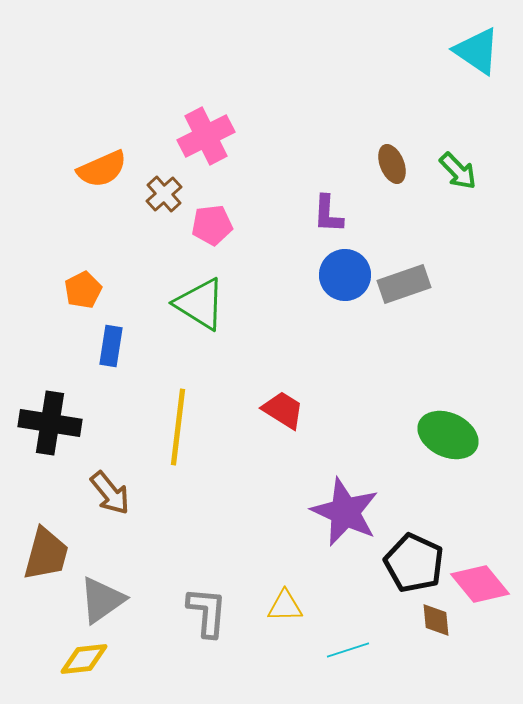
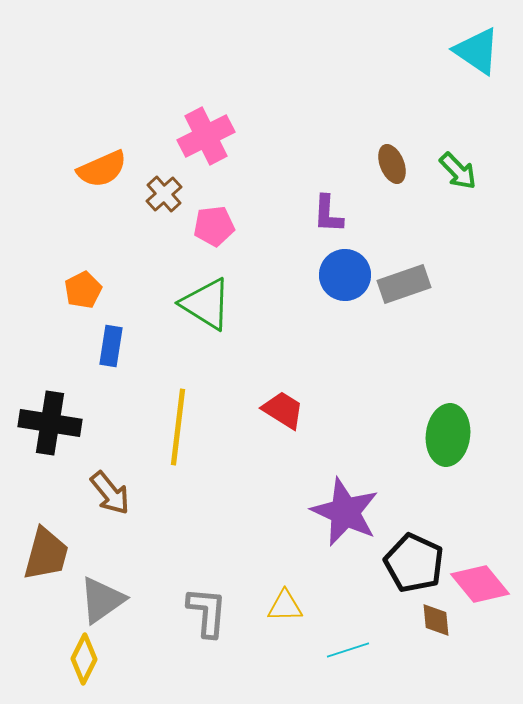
pink pentagon: moved 2 px right, 1 px down
green triangle: moved 6 px right
green ellipse: rotated 72 degrees clockwise
yellow diamond: rotated 57 degrees counterclockwise
